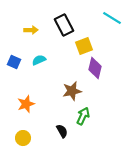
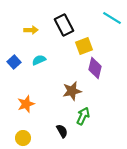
blue square: rotated 24 degrees clockwise
